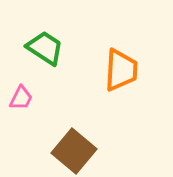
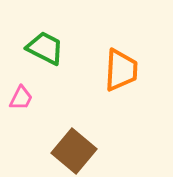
green trapezoid: rotated 6 degrees counterclockwise
